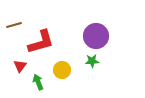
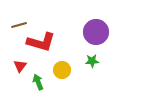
brown line: moved 5 px right
purple circle: moved 4 px up
red L-shape: rotated 32 degrees clockwise
